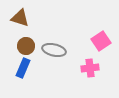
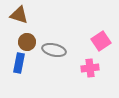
brown triangle: moved 1 px left, 3 px up
brown circle: moved 1 px right, 4 px up
blue rectangle: moved 4 px left, 5 px up; rotated 12 degrees counterclockwise
